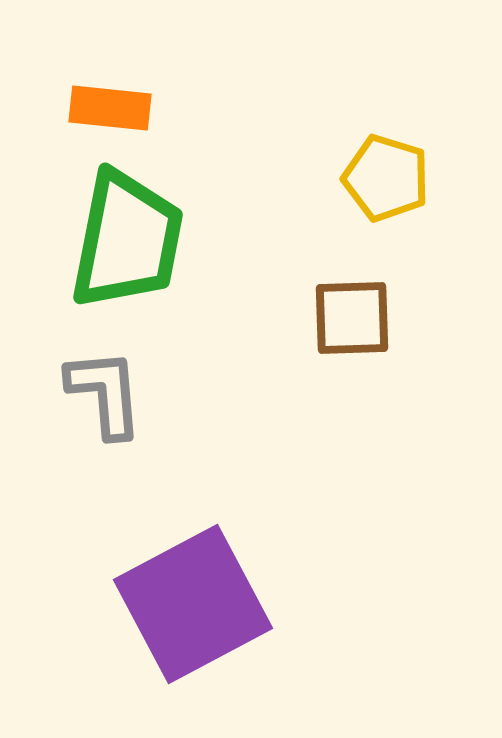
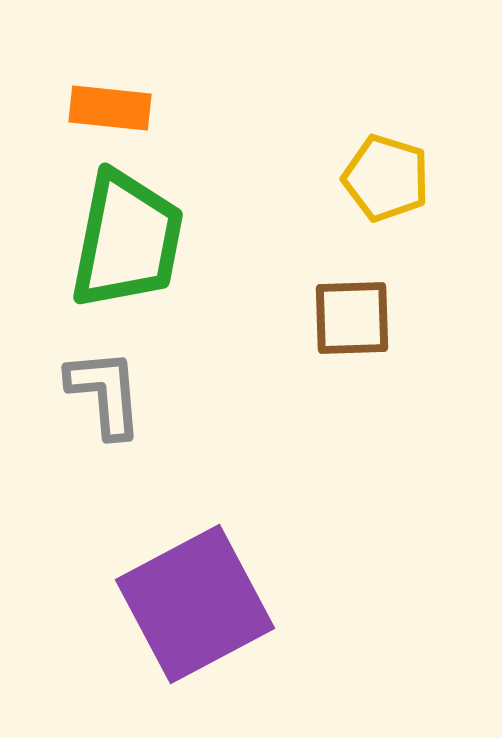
purple square: moved 2 px right
